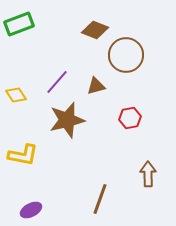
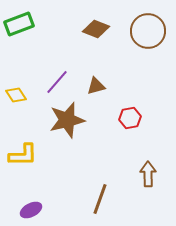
brown diamond: moved 1 px right, 1 px up
brown circle: moved 22 px right, 24 px up
yellow L-shape: rotated 12 degrees counterclockwise
